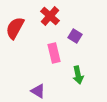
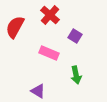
red cross: moved 1 px up
red semicircle: moved 1 px up
pink rectangle: moved 5 px left; rotated 54 degrees counterclockwise
green arrow: moved 2 px left
